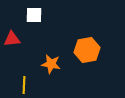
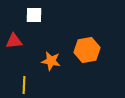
red triangle: moved 2 px right, 2 px down
orange star: moved 3 px up
